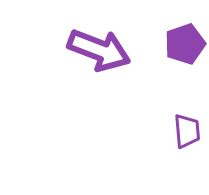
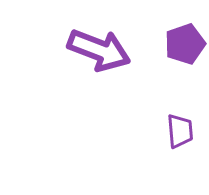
purple trapezoid: moved 7 px left
